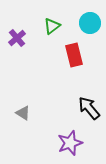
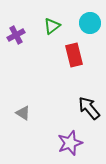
purple cross: moved 1 px left, 3 px up; rotated 12 degrees clockwise
